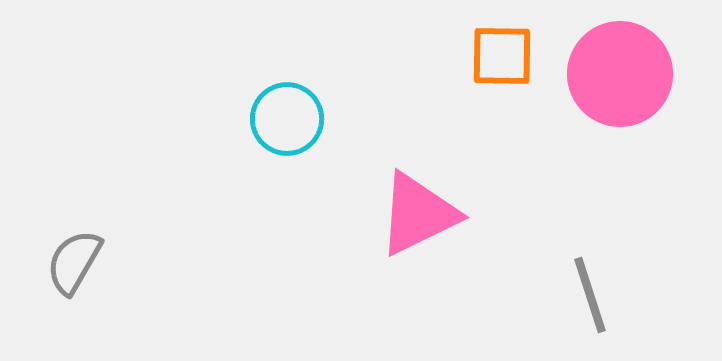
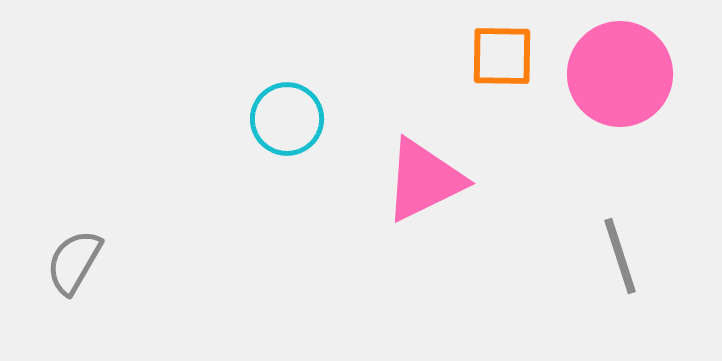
pink triangle: moved 6 px right, 34 px up
gray line: moved 30 px right, 39 px up
